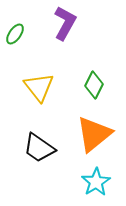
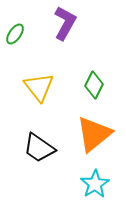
cyan star: moved 1 px left, 2 px down
